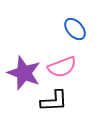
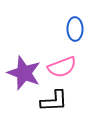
blue ellipse: rotated 40 degrees clockwise
